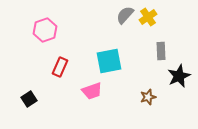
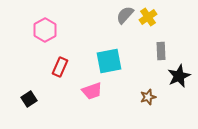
pink hexagon: rotated 10 degrees counterclockwise
